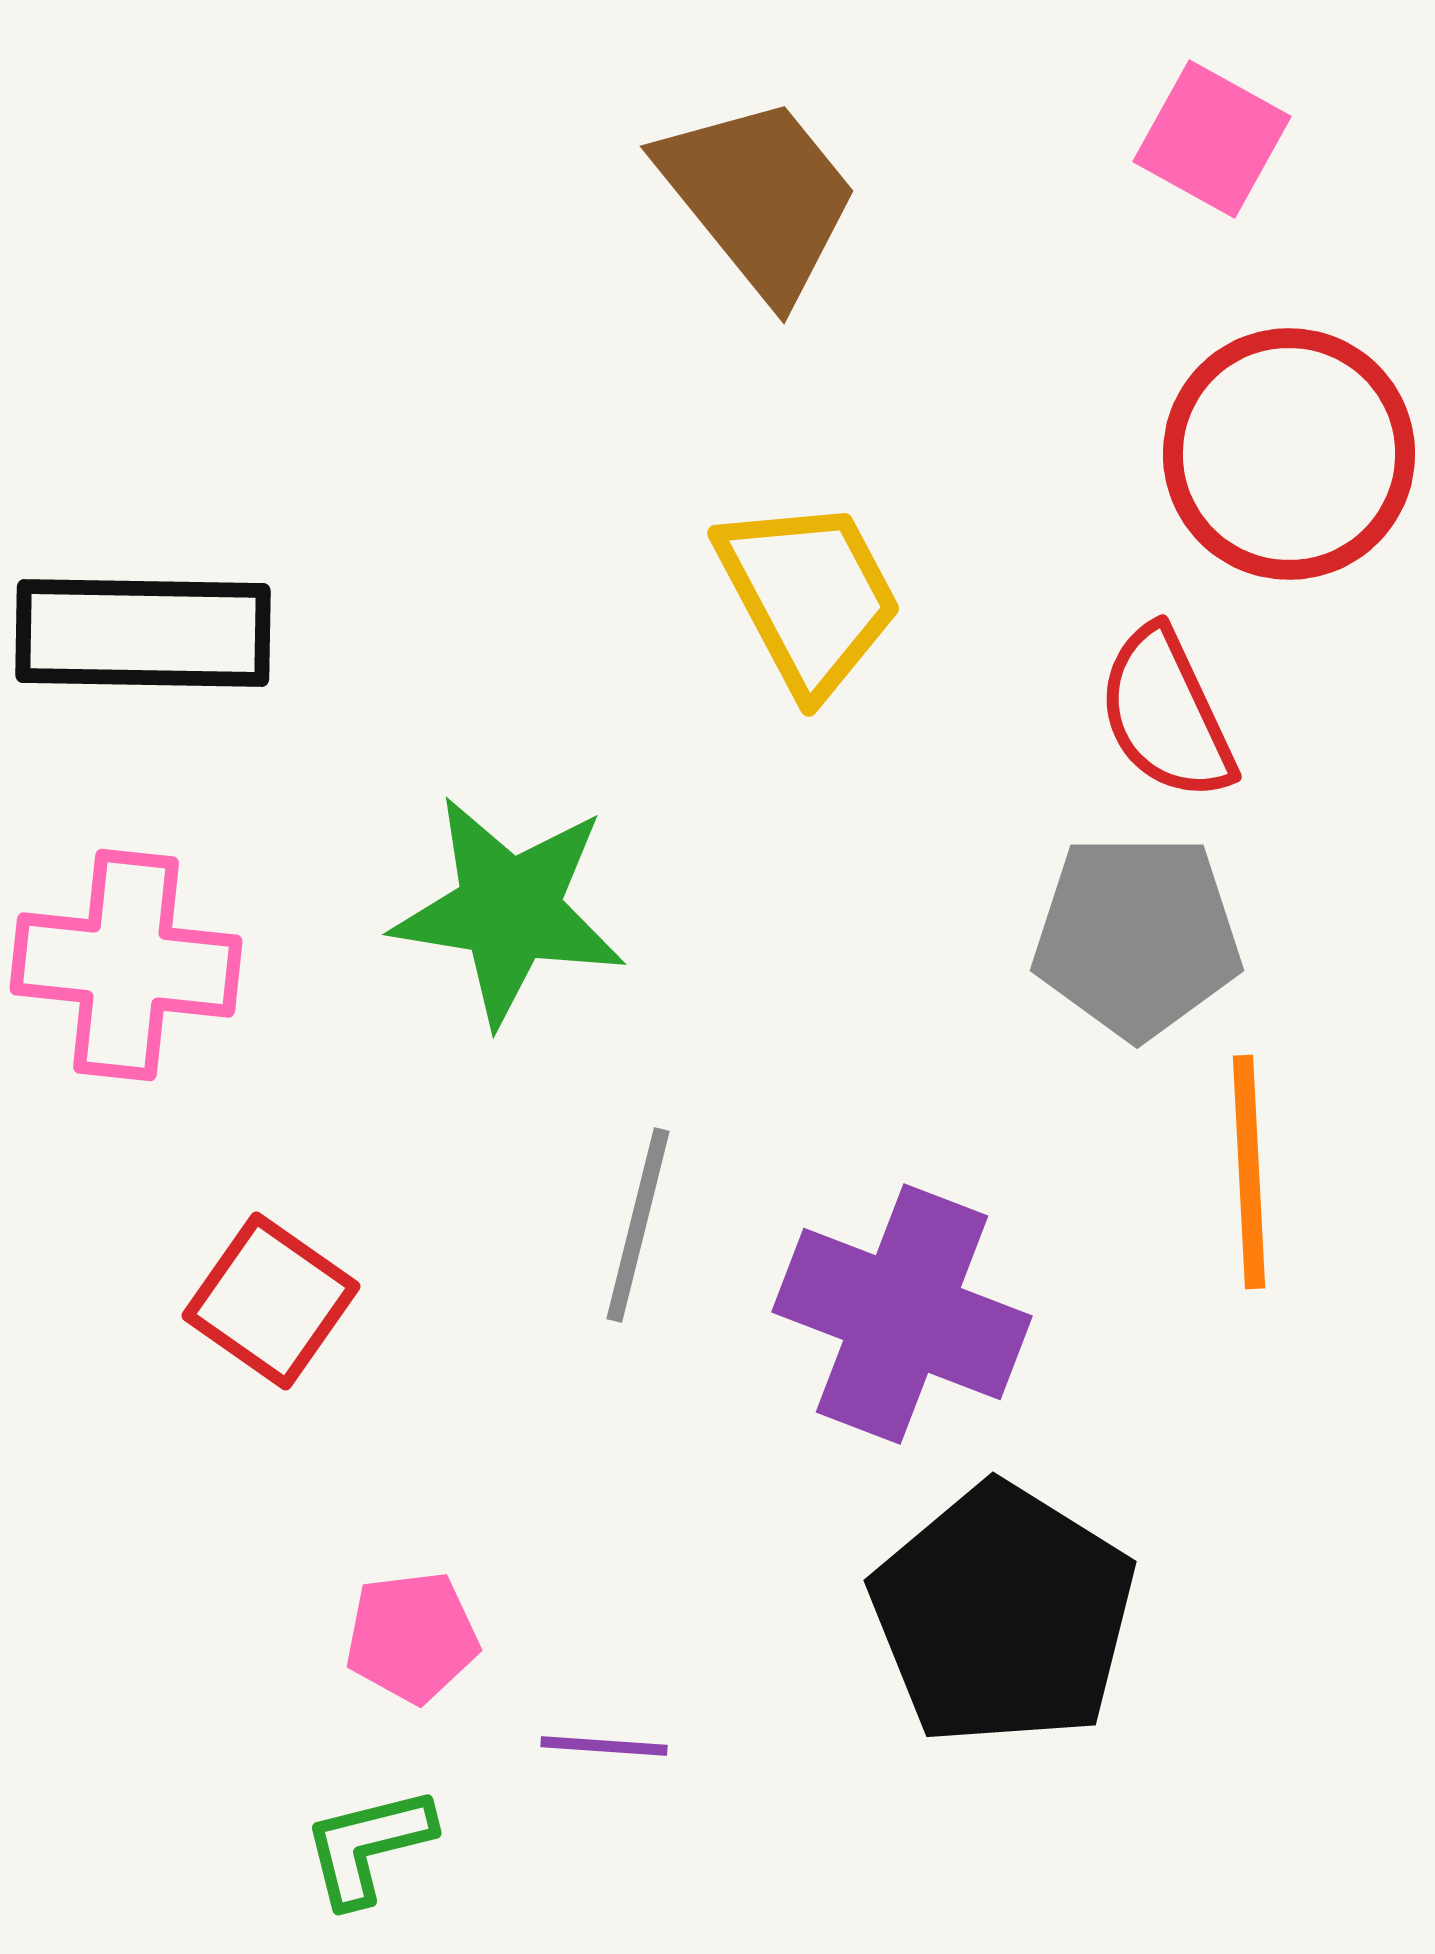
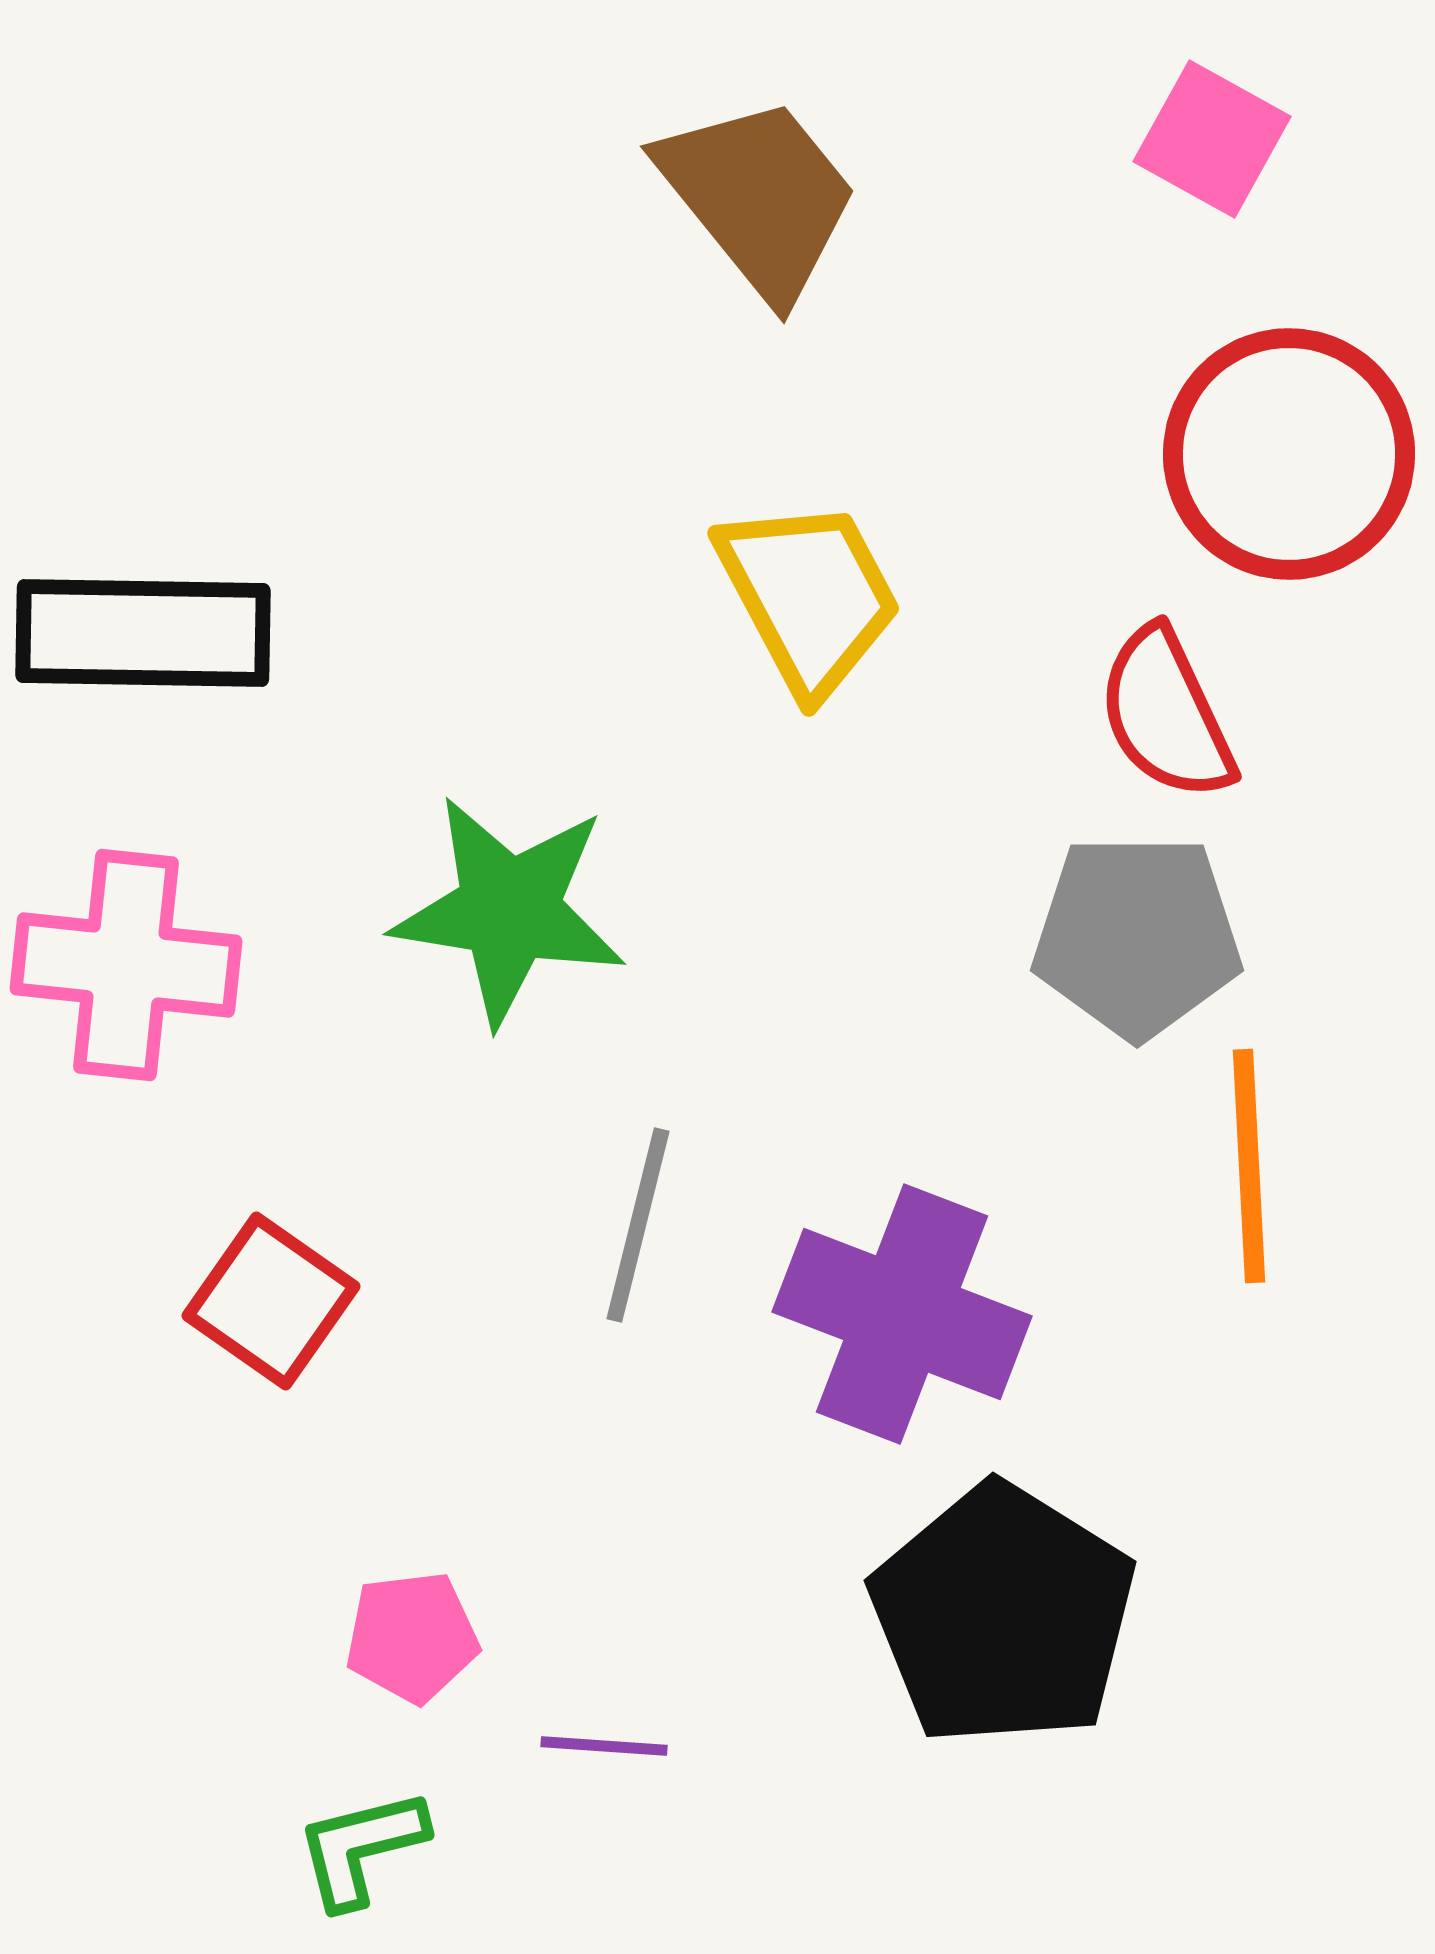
orange line: moved 6 px up
green L-shape: moved 7 px left, 2 px down
